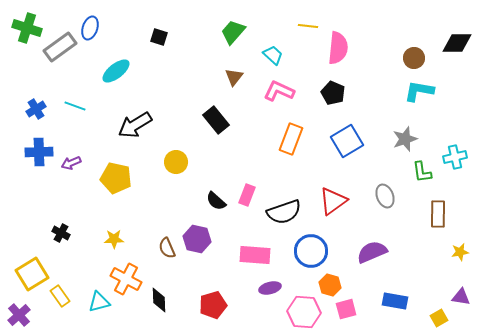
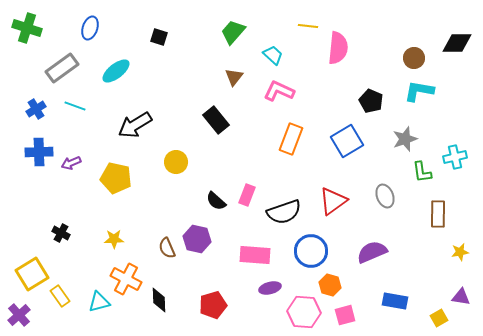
gray rectangle at (60, 47): moved 2 px right, 21 px down
black pentagon at (333, 93): moved 38 px right, 8 px down
pink square at (346, 309): moved 1 px left, 6 px down
